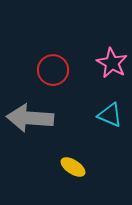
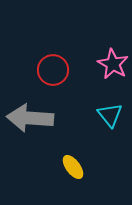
pink star: moved 1 px right, 1 px down
cyan triangle: rotated 28 degrees clockwise
yellow ellipse: rotated 20 degrees clockwise
